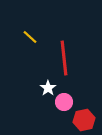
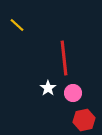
yellow line: moved 13 px left, 12 px up
pink circle: moved 9 px right, 9 px up
